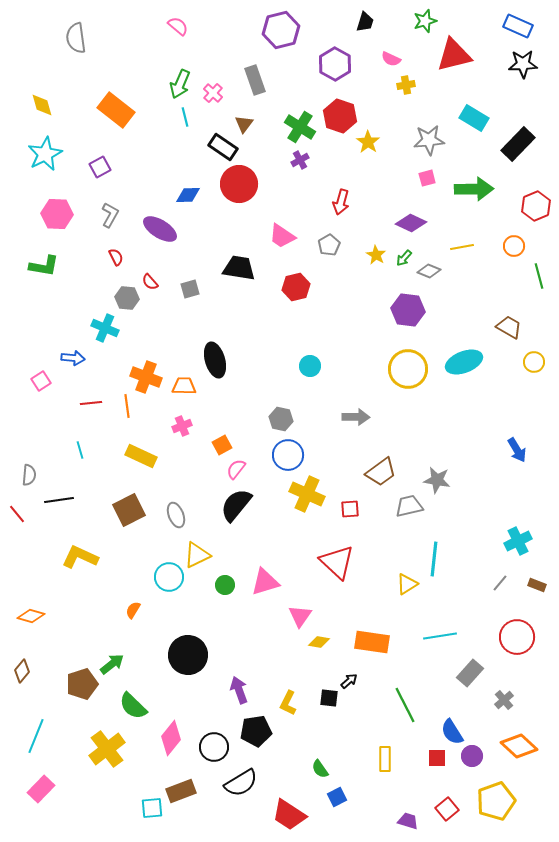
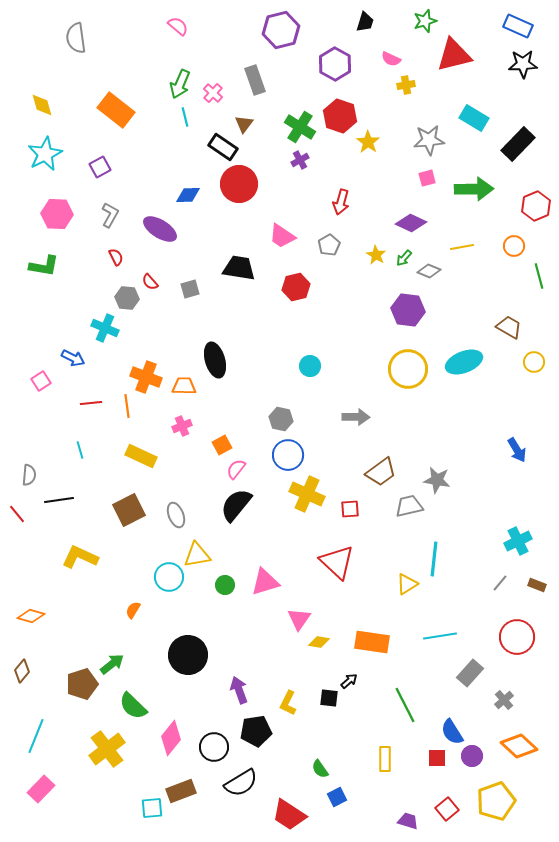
blue arrow at (73, 358): rotated 20 degrees clockwise
yellow triangle at (197, 555): rotated 16 degrees clockwise
pink triangle at (300, 616): moved 1 px left, 3 px down
